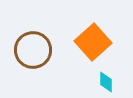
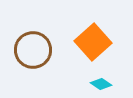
cyan diamond: moved 5 px left, 2 px down; rotated 55 degrees counterclockwise
